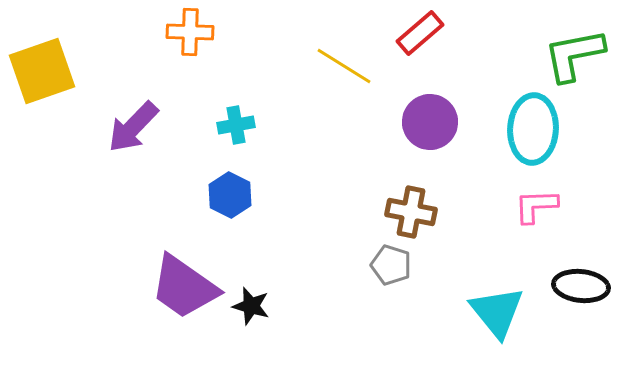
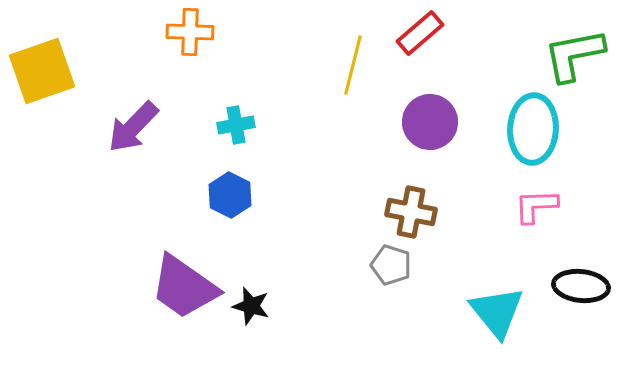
yellow line: moved 9 px right, 1 px up; rotated 72 degrees clockwise
